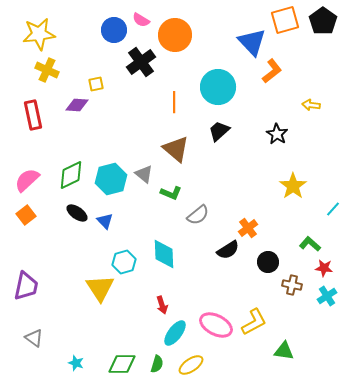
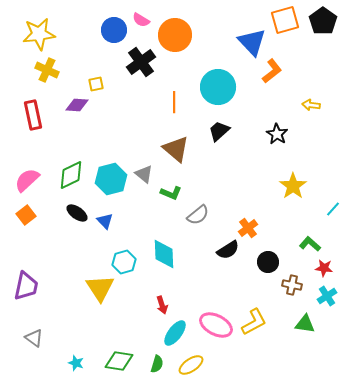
green triangle at (284, 351): moved 21 px right, 27 px up
green diamond at (122, 364): moved 3 px left, 3 px up; rotated 8 degrees clockwise
